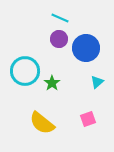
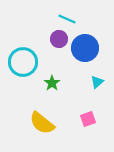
cyan line: moved 7 px right, 1 px down
blue circle: moved 1 px left
cyan circle: moved 2 px left, 9 px up
